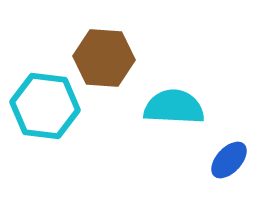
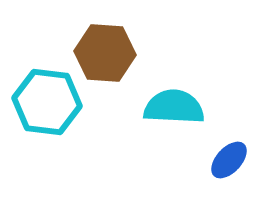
brown hexagon: moved 1 px right, 5 px up
cyan hexagon: moved 2 px right, 4 px up
